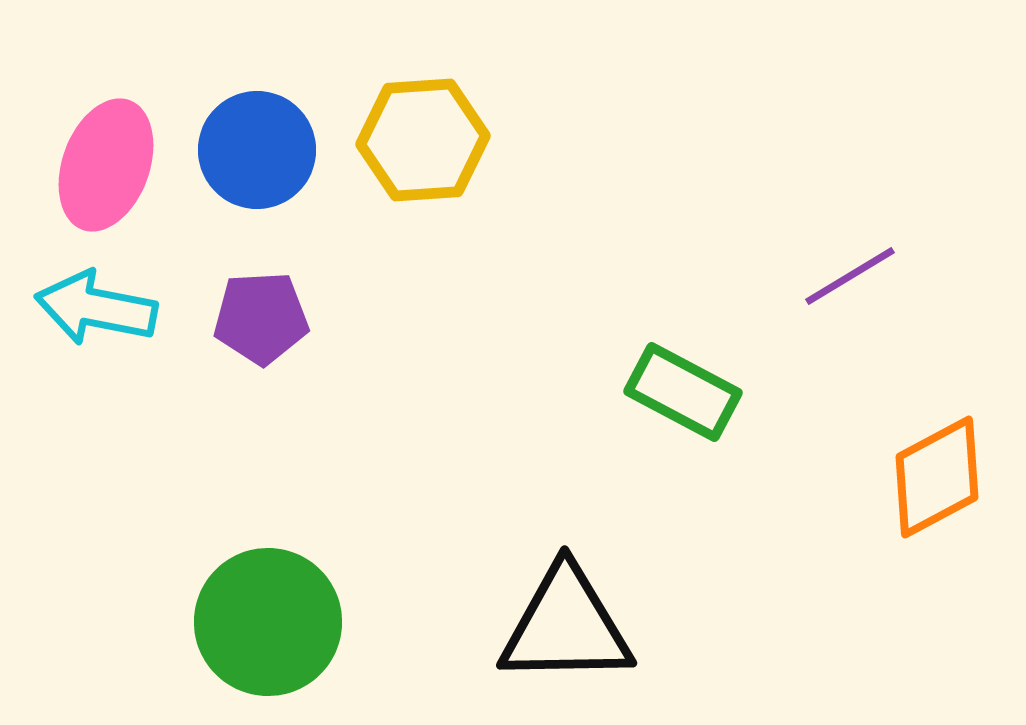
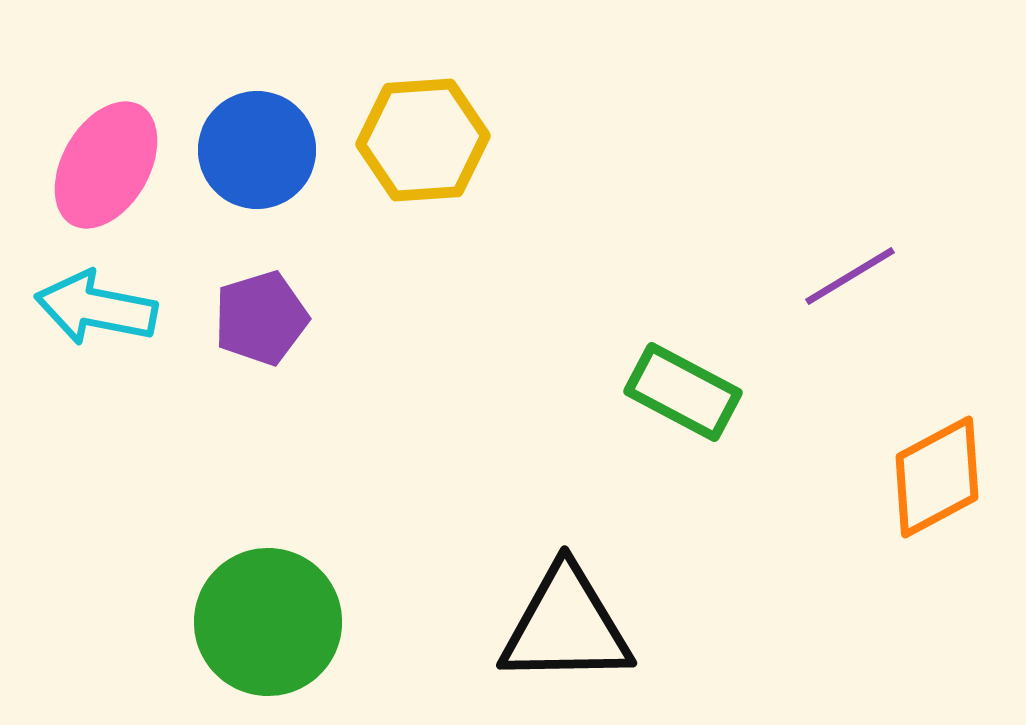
pink ellipse: rotated 10 degrees clockwise
purple pentagon: rotated 14 degrees counterclockwise
